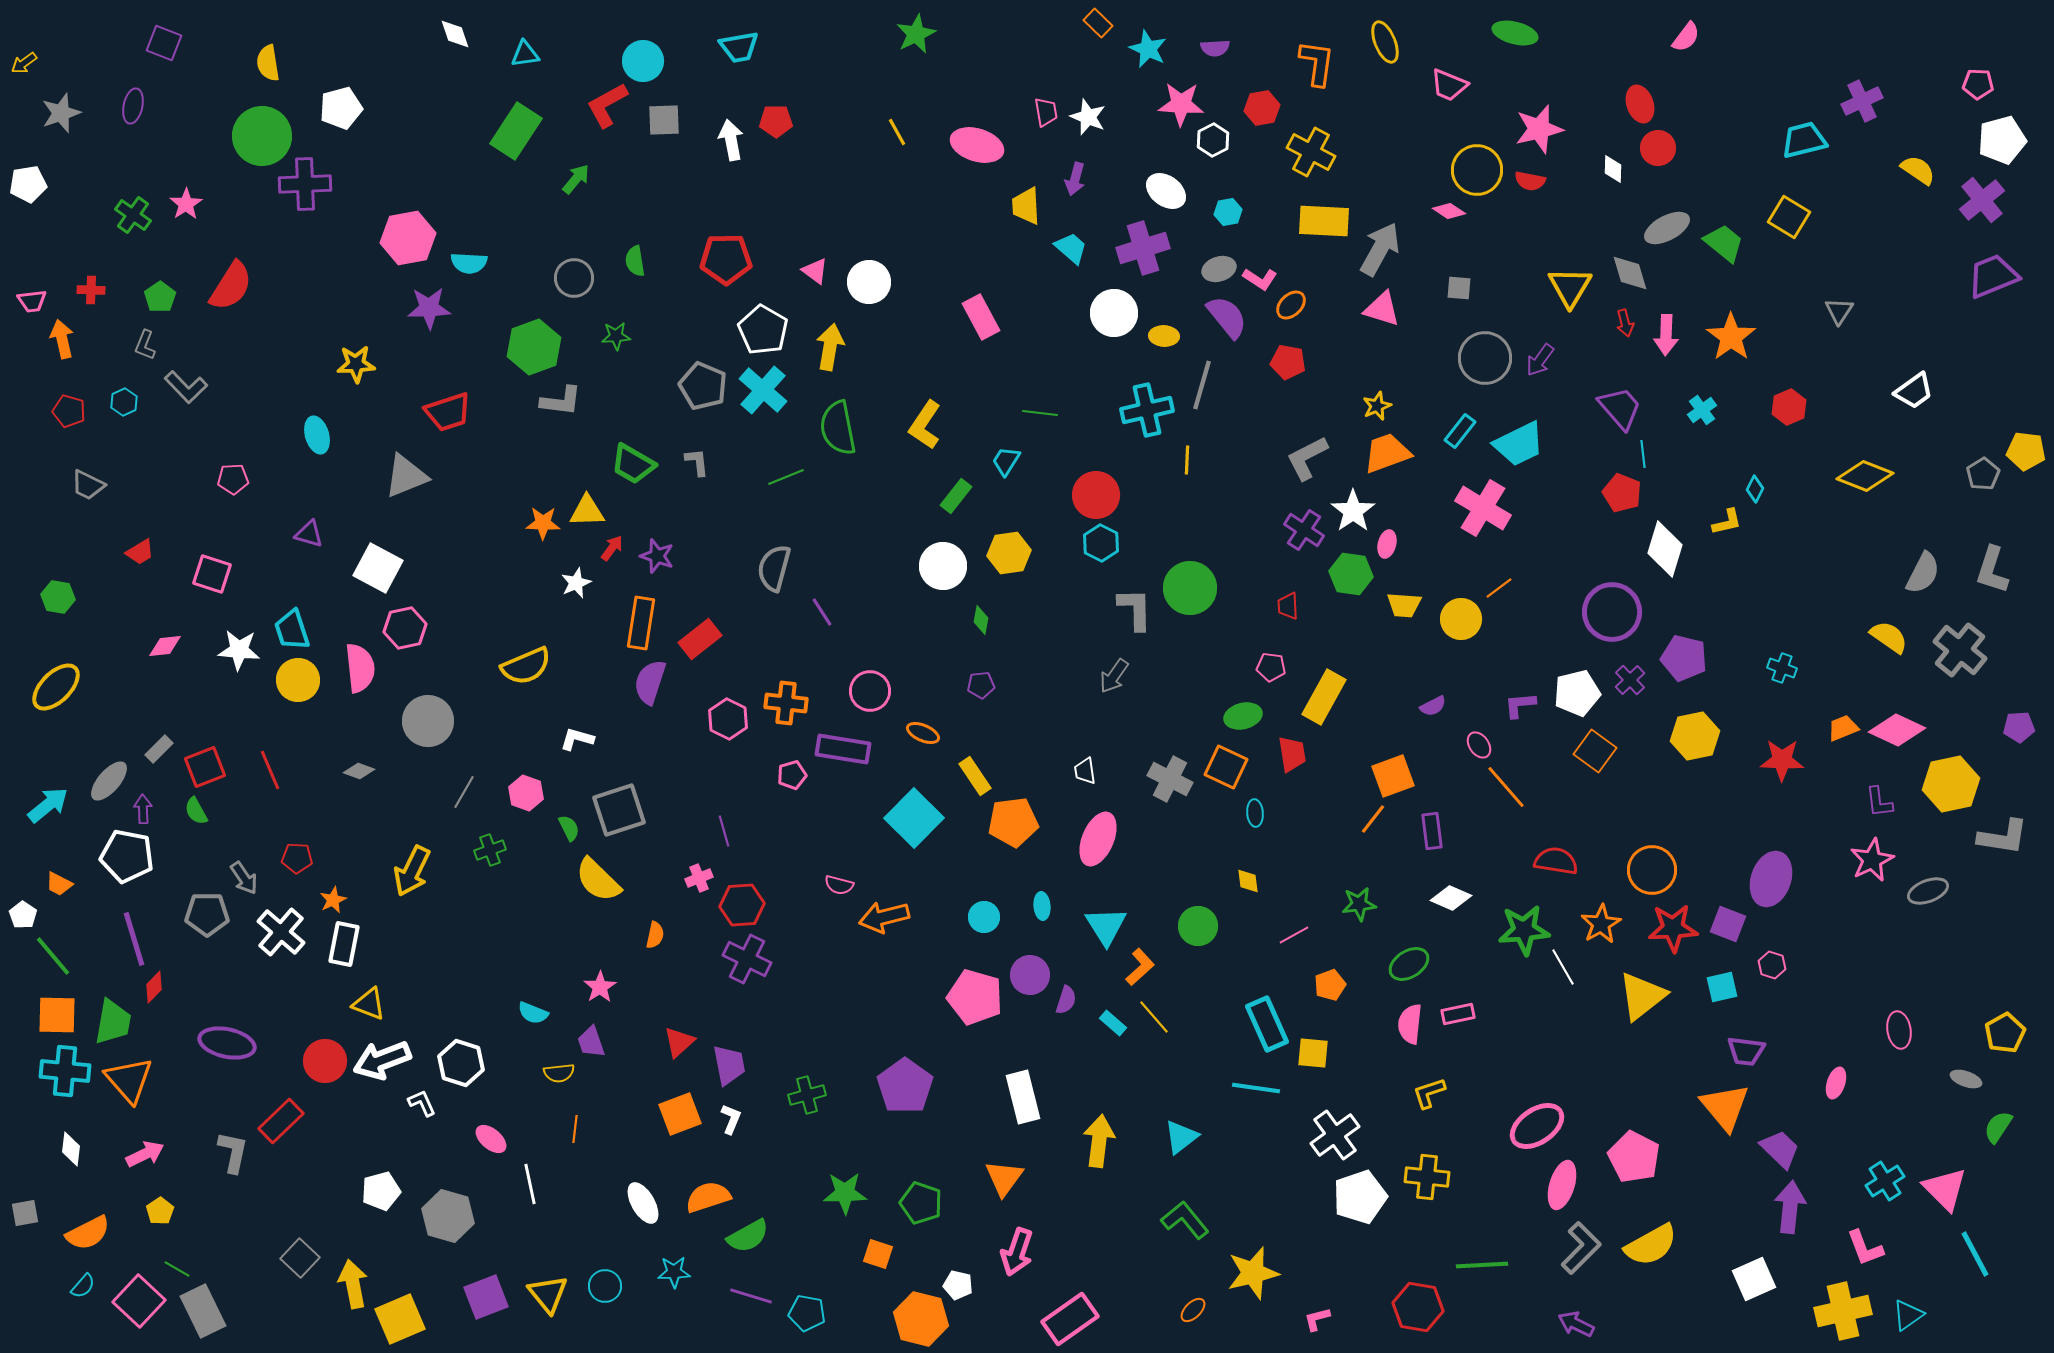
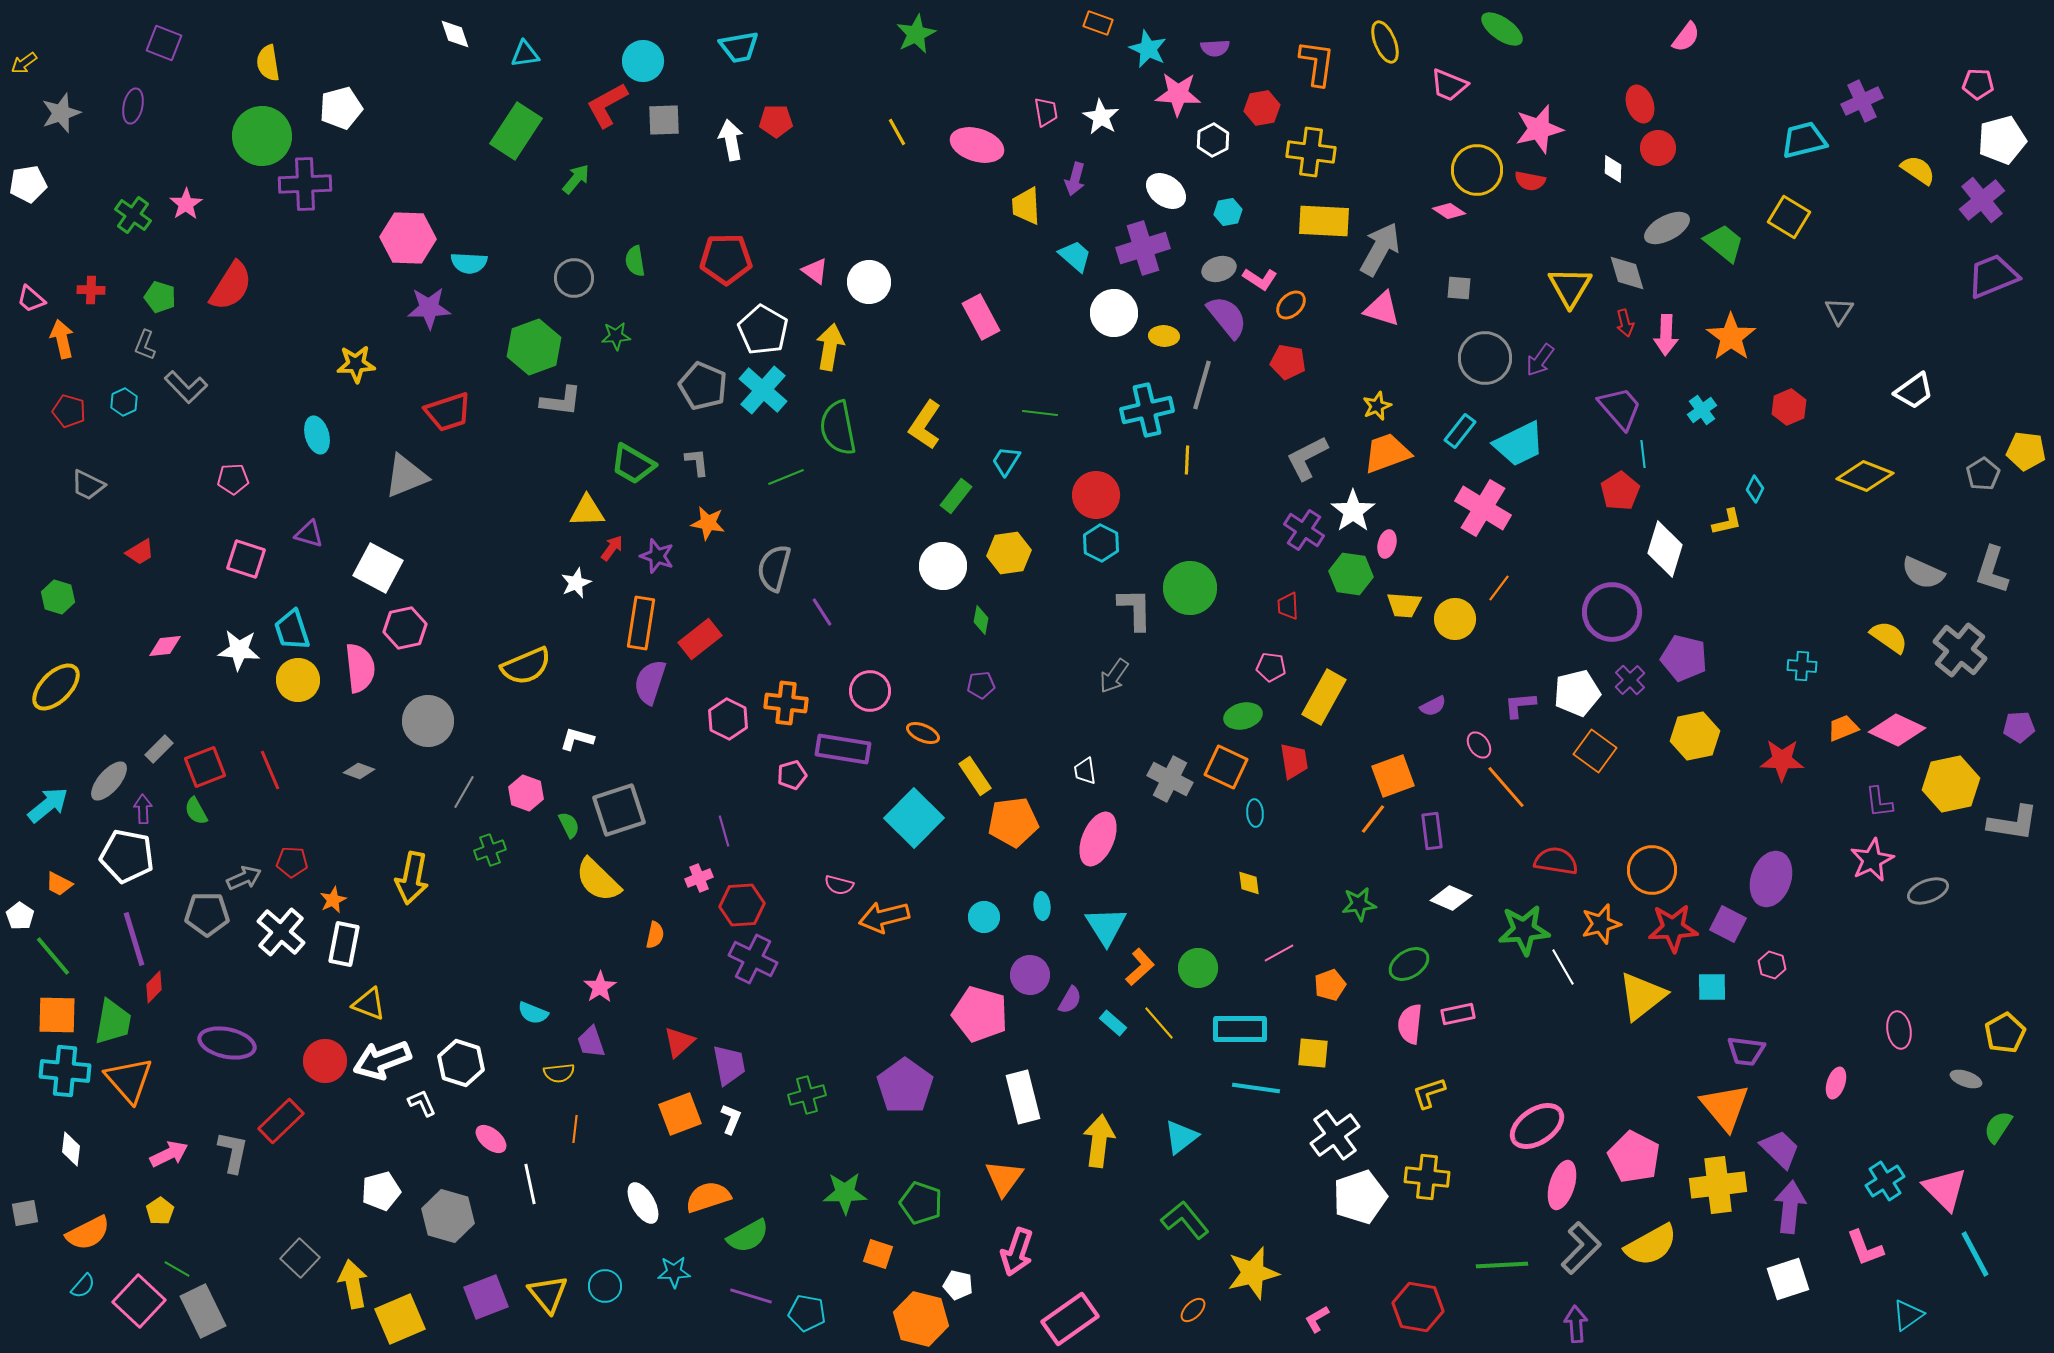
orange rectangle at (1098, 23): rotated 24 degrees counterclockwise
green ellipse at (1515, 33): moved 13 px left, 4 px up; rotated 21 degrees clockwise
pink star at (1181, 104): moved 3 px left, 10 px up
white star at (1088, 117): moved 13 px right; rotated 9 degrees clockwise
yellow cross at (1311, 152): rotated 21 degrees counterclockwise
pink hexagon at (408, 238): rotated 12 degrees clockwise
cyan trapezoid at (1071, 248): moved 4 px right, 8 px down
gray diamond at (1630, 273): moved 3 px left
green pentagon at (160, 297): rotated 20 degrees counterclockwise
pink trapezoid at (32, 301): moved 1 px left, 2 px up; rotated 48 degrees clockwise
red pentagon at (1622, 493): moved 2 px left, 2 px up; rotated 18 degrees clockwise
orange star at (543, 523): moved 165 px right; rotated 8 degrees clockwise
gray semicircle at (1923, 573): rotated 87 degrees clockwise
pink square at (212, 574): moved 34 px right, 15 px up
orange line at (1499, 588): rotated 16 degrees counterclockwise
green hexagon at (58, 597): rotated 8 degrees clockwise
yellow circle at (1461, 619): moved 6 px left
cyan cross at (1782, 668): moved 20 px right, 2 px up; rotated 16 degrees counterclockwise
red trapezoid at (1292, 754): moved 2 px right, 7 px down
green semicircle at (569, 828): moved 3 px up
gray L-shape at (2003, 837): moved 10 px right, 14 px up
red pentagon at (297, 858): moved 5 px left, 4 px down
yellow arrow at (412, 871): moved 7 px down; rotated 15 degrees counterclockwise
gray arrow at (244, 878): rotated 80 degrees counterclockwise
yellow diamond at (1248, 881): moved 1 px right, 2 px down
white pentagon at (23, 915): moved 3 px left, 1 px down
orange star at (1601, 924): rotated 15 degrees clockwise
purple square at (1728, 924): rotated 6 degrees clockwise
green circle at (1198, 926): moved 42 px down
pink line at (1294, 935): moved 15 px left, 18 px down
purple cross at (747, 959): moved 6 px right
cyan square at (1722, 987): moved 10 px left; rotated 12 degrees clockwise
pink pentagon at (975, 997): moved 5 px right, 17 px down
purple semicircle at (1066, 1000): moved 4 px right; rotated 12 degrees clockwise
yellow line at (1154, 1017): moved 5 px right, 6 px down
cyan rectangle at (1267, 1024): moved 27 px left, 5 px down; rotated 66 degrees counterclockwise
pink arrow at (145, 1154): moved 24 px right
green line at (1482, 1265): moved 20 px right
white square at (1754, 1279): moved 34 px right; rotated 6 degrees clockwise
yellow cross at (1843, 1311): moved 125 px left, 126 px up; rotated 6 degrees clockwise
pink L-shape at (1317, 1319): rotated 16 degrees counterclockwise
purple arrow at (1576, 1324): rotated 60 degrees clockwise
